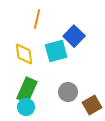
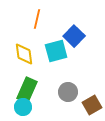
cyan circle: moved 3 px left
